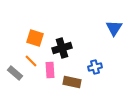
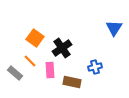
orange square: rotated 18 degrees clockwise
black cross: rotated 18 degrees counterclockwise
orange line: moved 1 px left
